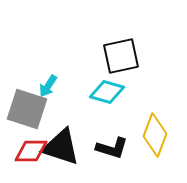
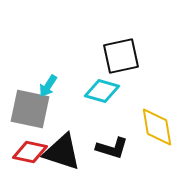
cyan diamond: moved 5 px left, 1 px up
gray square: moved 3 px right; rotated 6 degrees counterclockwise
yellow diamond: moved 2 px right, 8 px up; rotated 30 degrees counterclockwise
black triangle: moved 1 px right, 5 px down
red diamond: moved 1 px left, 1 px down; rotated 12 degrees clockwise
